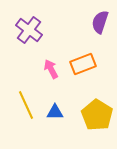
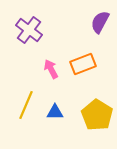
purple semicircle: rotated 10 degrees clockwise
yellow line: rotated 48 degrees clockwise
